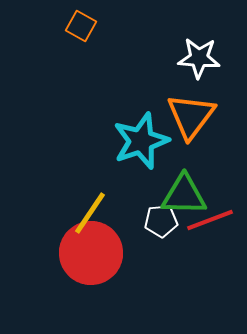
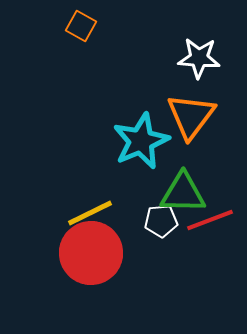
cyan star: rotated 4 degrees counterclockwise
green triangle: moved 1 px left, 2 px up
yellow line: rotated 30 degrees clockwise
